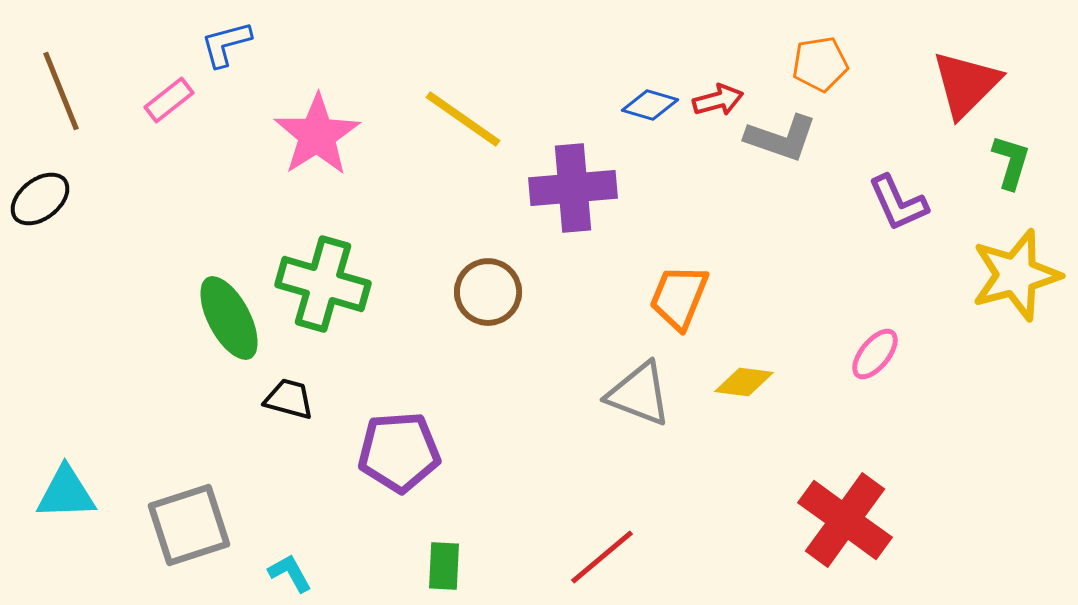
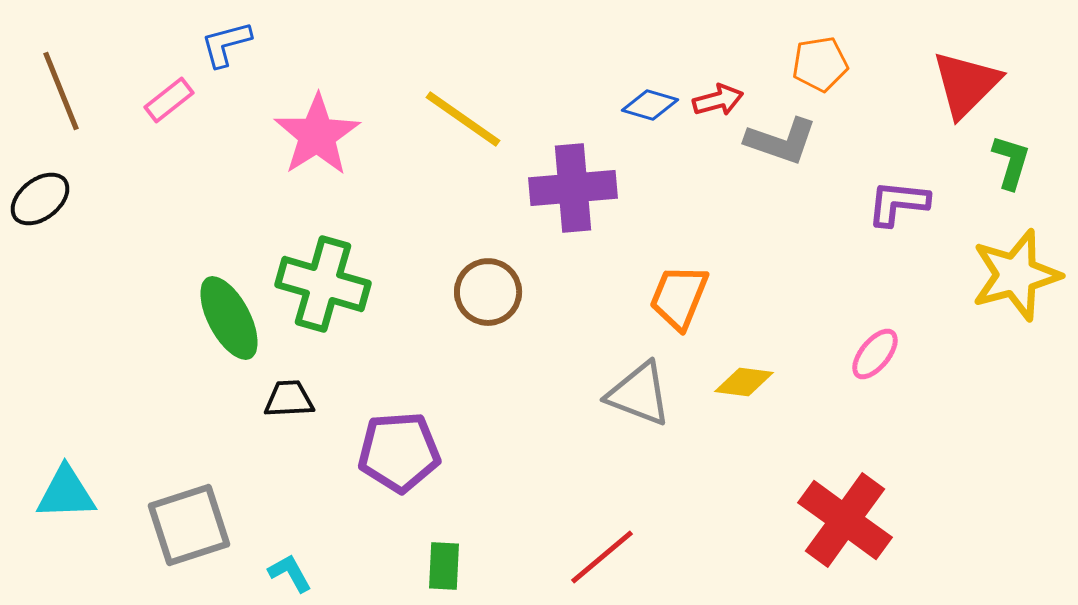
gray L-shape: moved 3 px down
purple L-shape: rotated 120 degrees clockwise
black trapezoid: rotated 18 degrees counterclockwise
